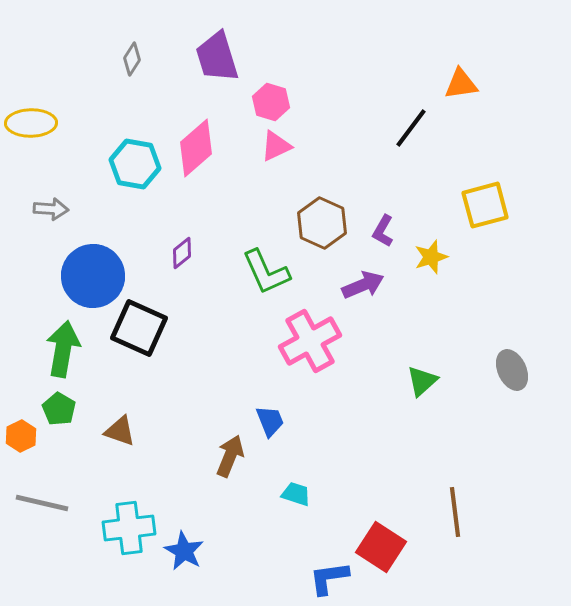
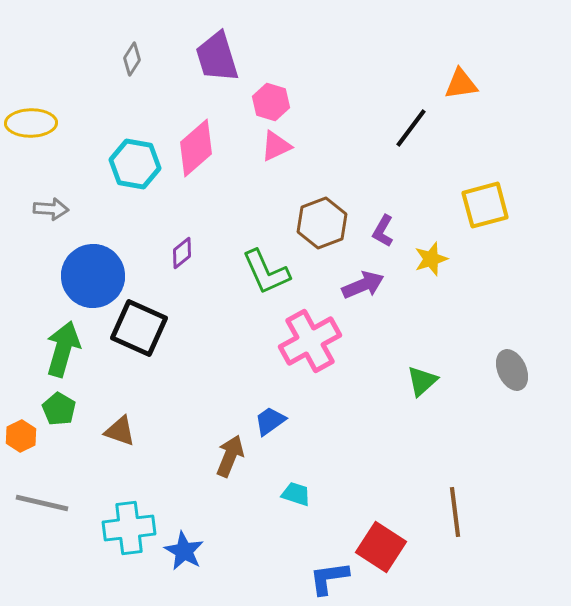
brown hexagon: rotated 15 degrees clockwise
yellow star: moved 2 px down
green arrow: rotated 6 degrees clockwise
blue trapezoid: rotated 104 degrees counterclockwise
